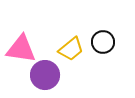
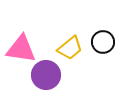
yellow trapezoid: moved 1 px left, 1 px up
purple circle: moved 1 px right
